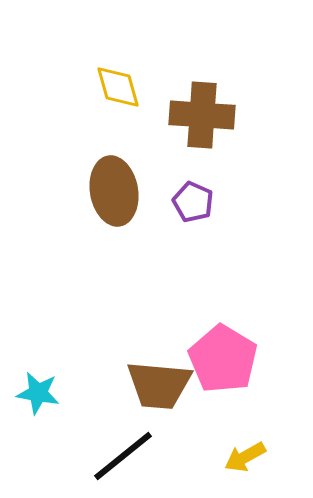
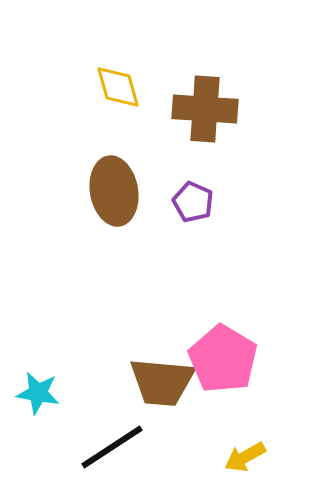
brown cross: moved 3 px right, 6 px up
brown trapezoid: moved 3 px right, 3 px up
black line: moved 11 px left, 9 px up; rotated 6 degrees clockwise
